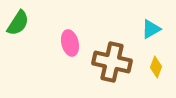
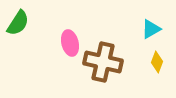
brown cross: moved 9 px left
yellow diamond: moved 1 px right, 5 px up
